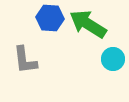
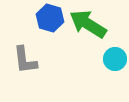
blue hexagon: rotated 12 degrees clockwise
cyan circle: moved 2 px right
